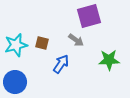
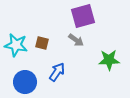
purple square: moved 6 px left
cyan star: rotated 25 degrees clockwise
blue arrow: moved 4 px left, 8 px down
blue circle: moved 10 px right
